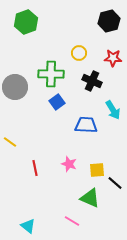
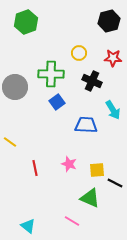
black line: rotated 14 degrees counterclockwise
